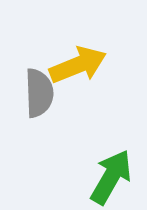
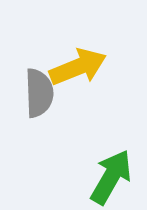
yellow arrow: moved 2 px down
